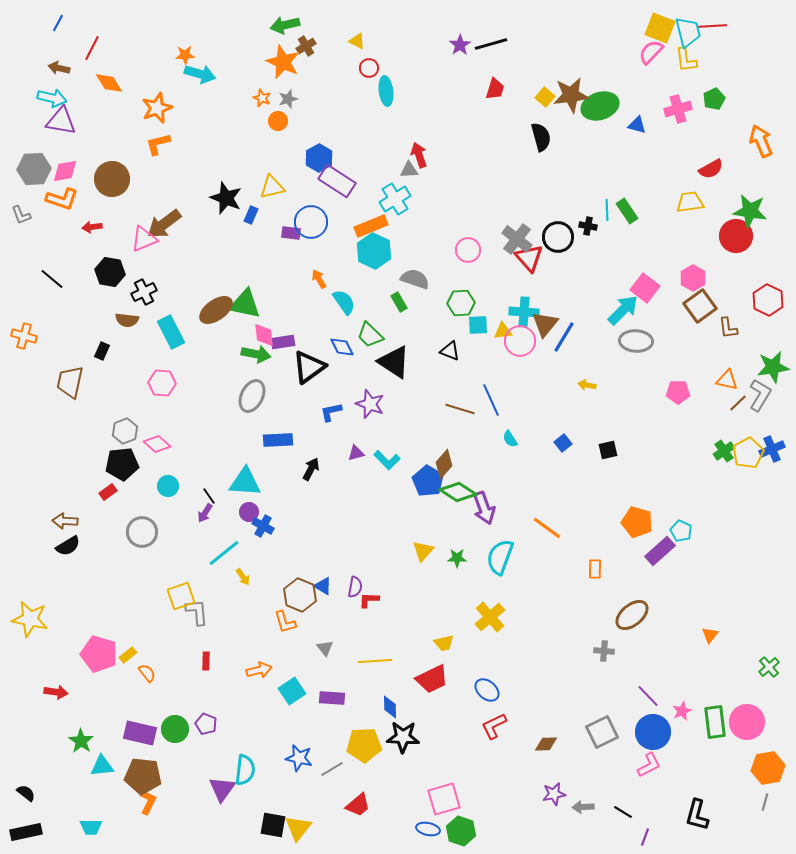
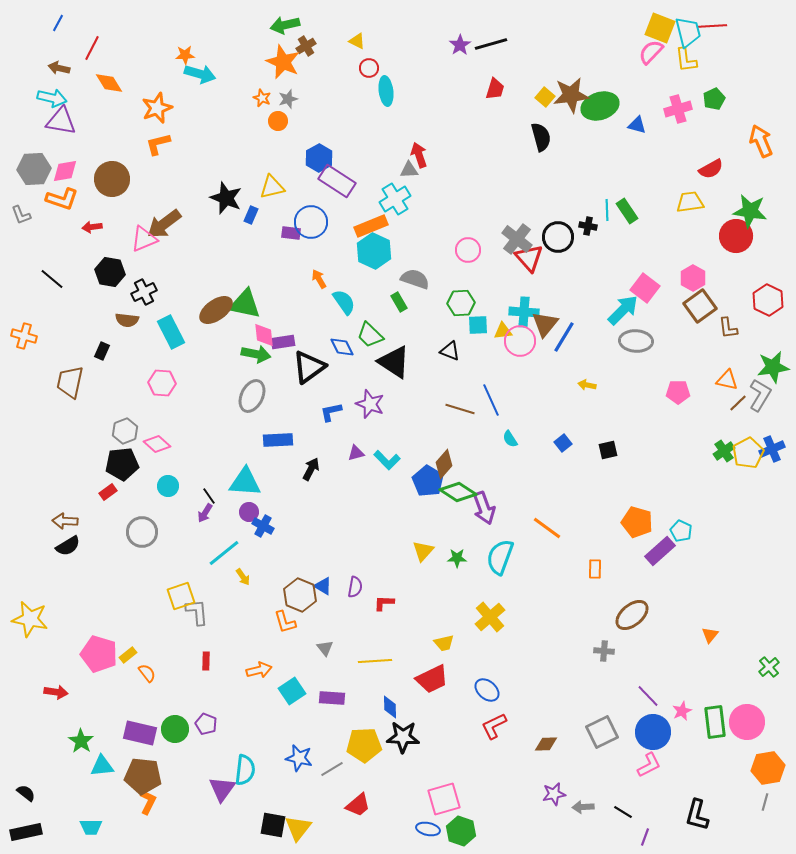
red L-shape at (369, 600): moved 15 px right, 3 px down
